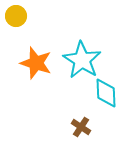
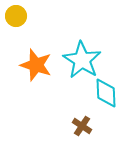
orange star: moved 2 px down
brown cross: moved 1 px right, 1 px up
